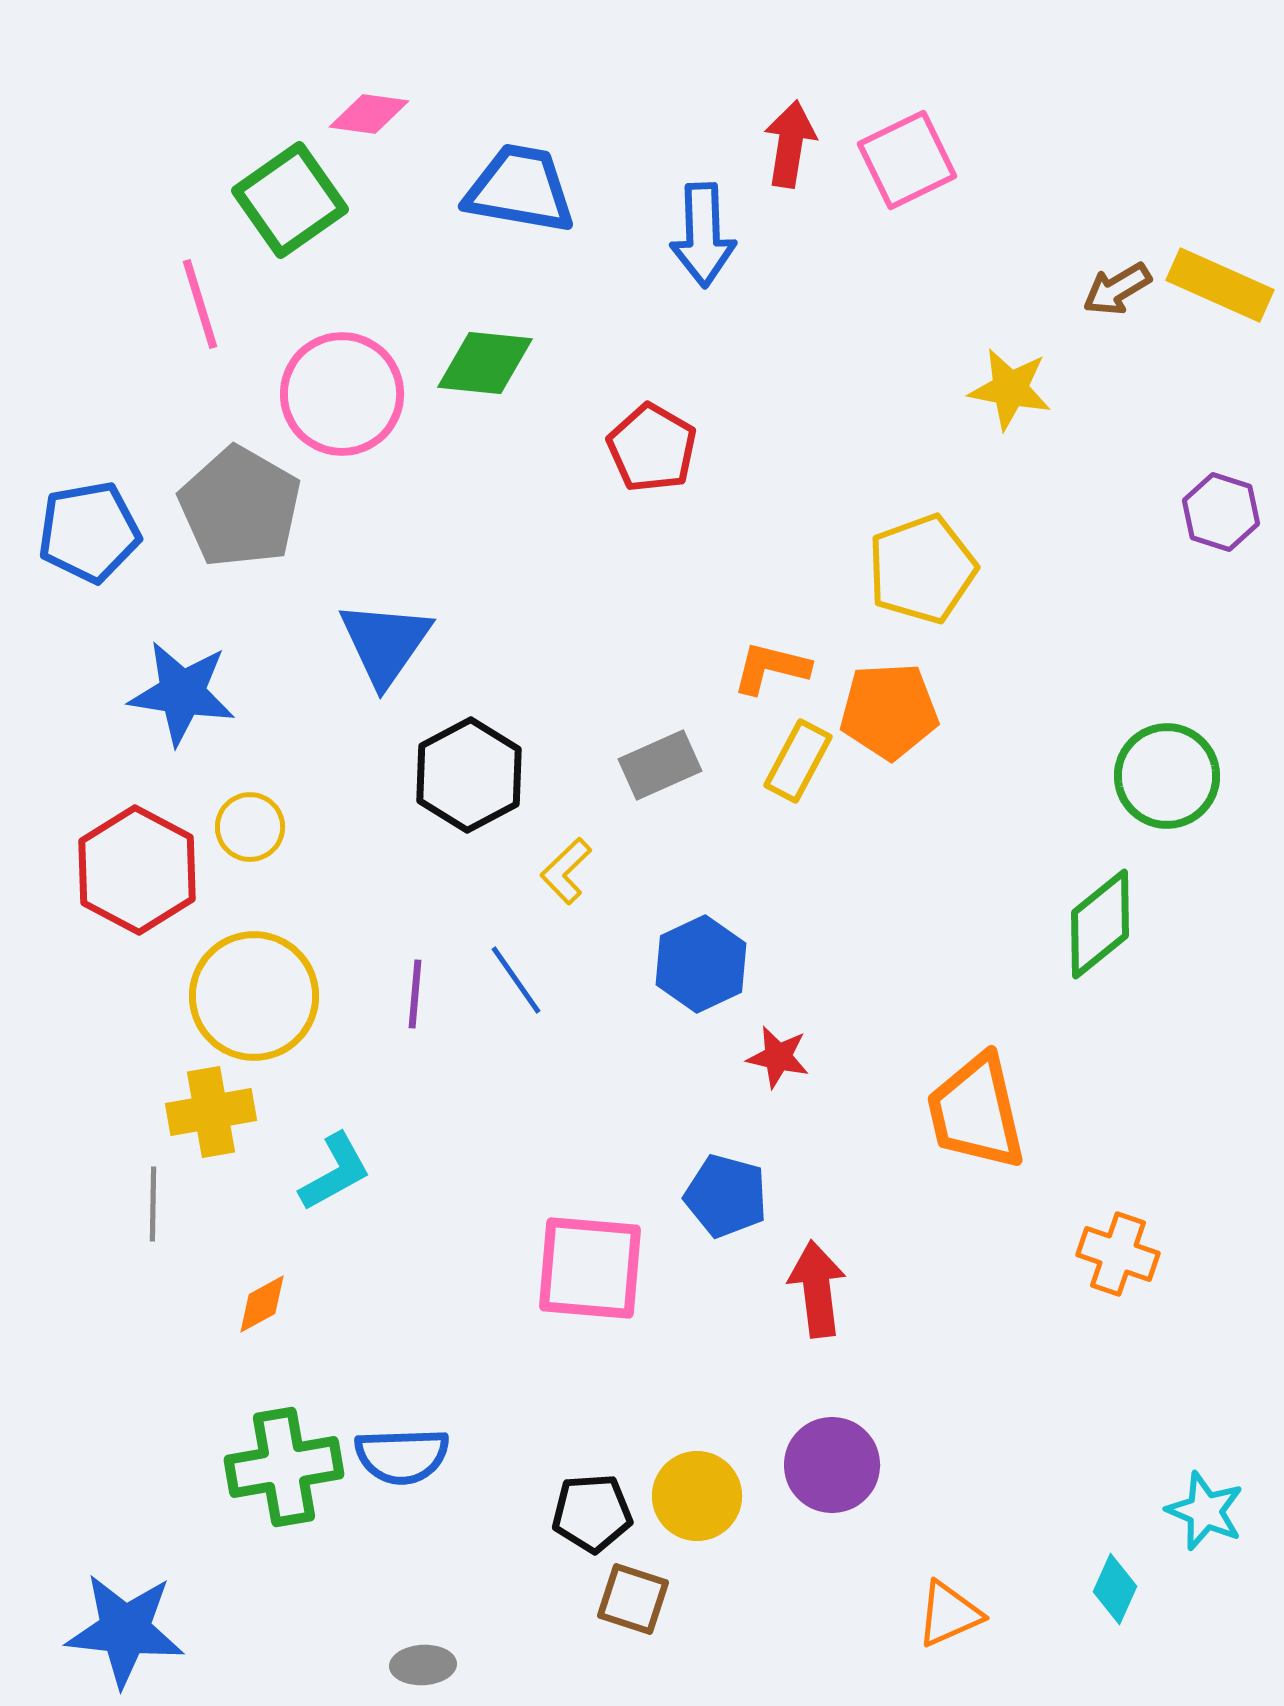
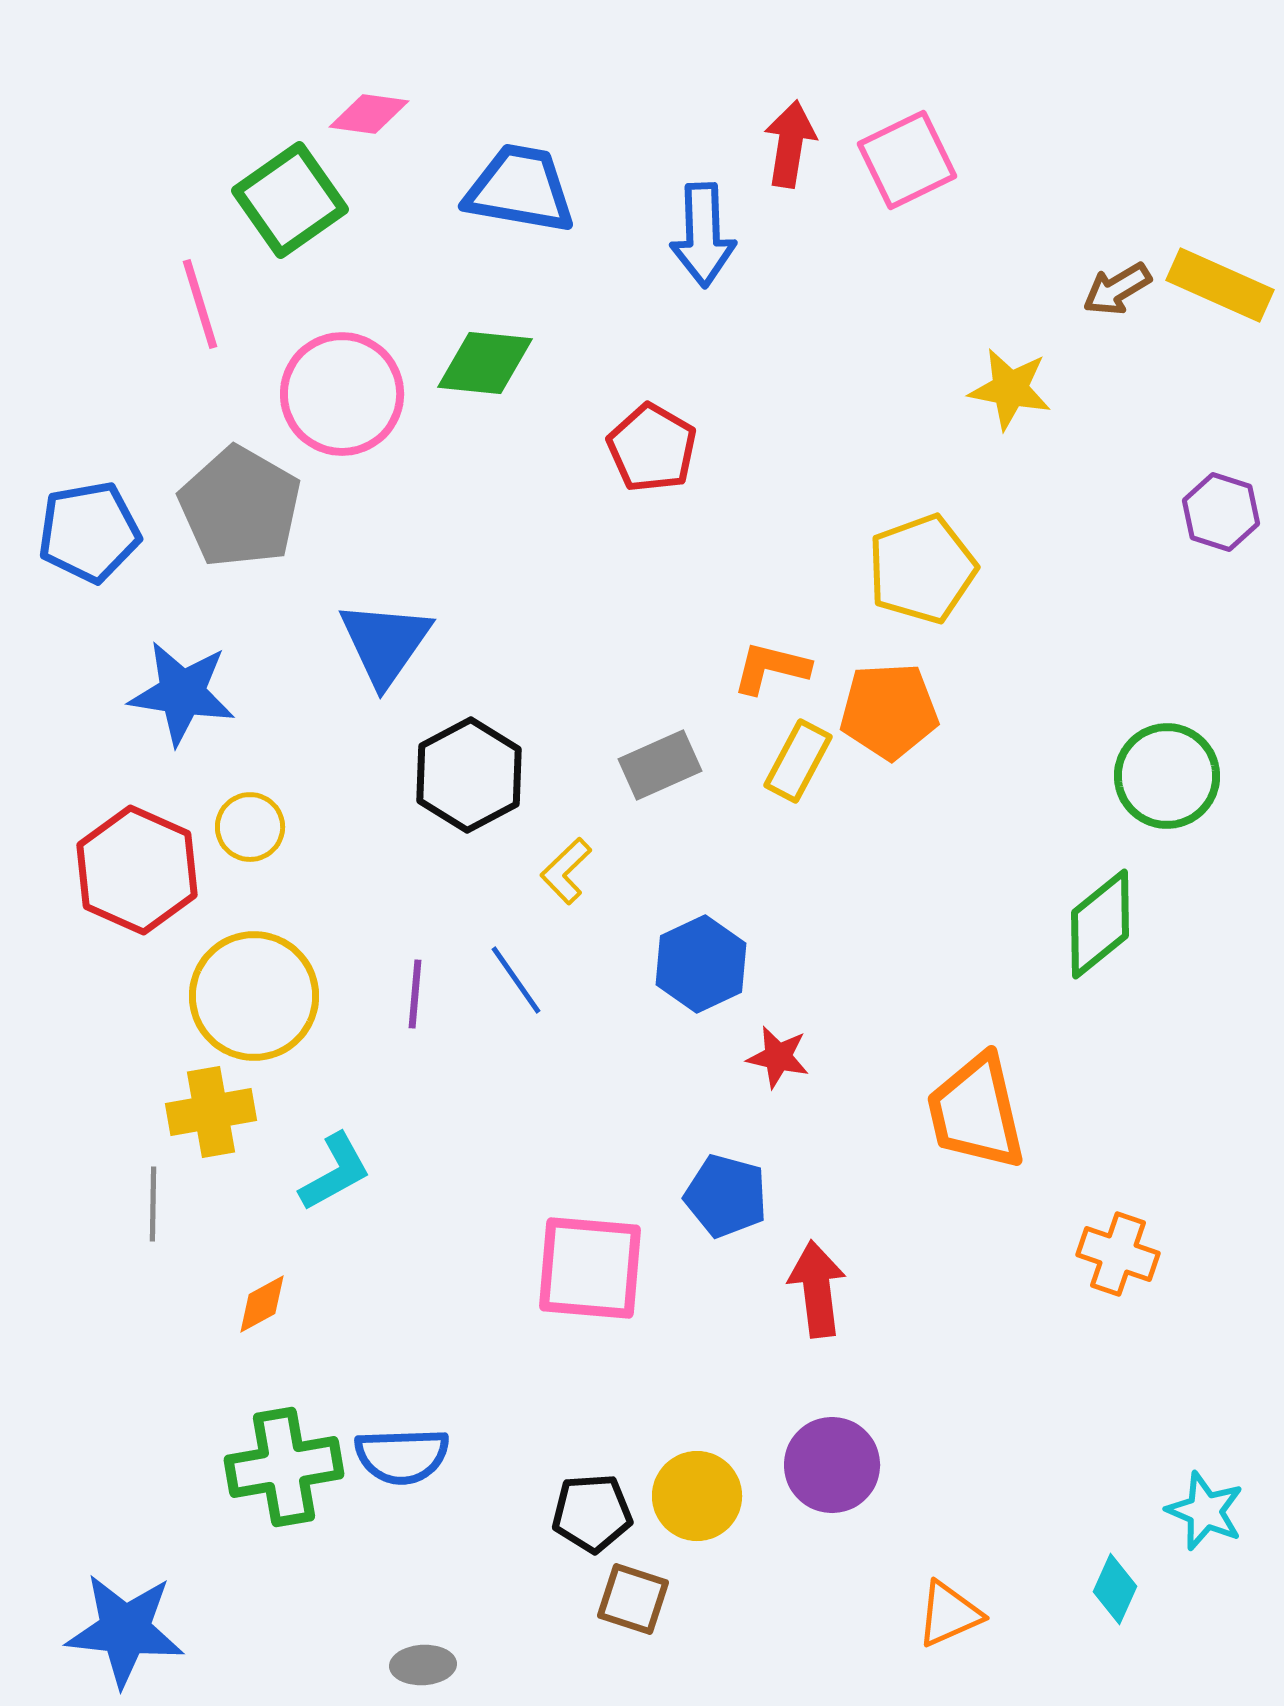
red hexagon at (137, 870): rotated 4 degrees counterclockwise
